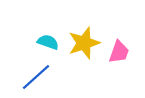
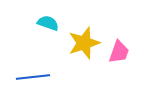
cyan semicircle: moved 19 px up
blue line: moved 3 px left; rotated 36 degrees clockwise
